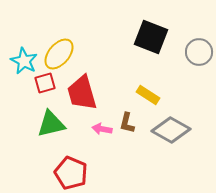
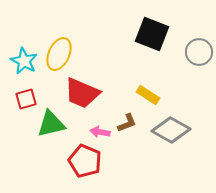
black square: moved 1 px right, 3 px up
yellow ellipse: rotated 16 degrees counterclockwise
red square: moved 19 px left, 16 px down
red trapezoid: rotated 51 degrees counterclockwise
brown L-shape: rotated 125 degrees counterclockwise
pink arrow: moved 2 px left, 3 px down
red pentagon: moved 14 px right, 12 px up
